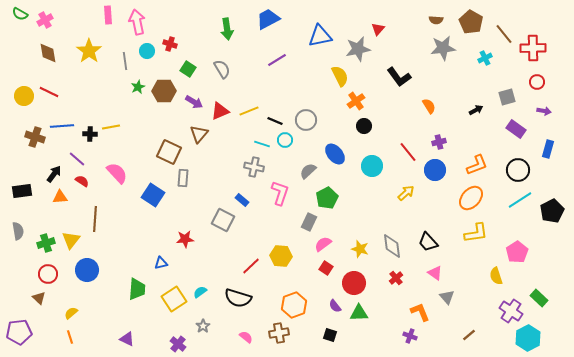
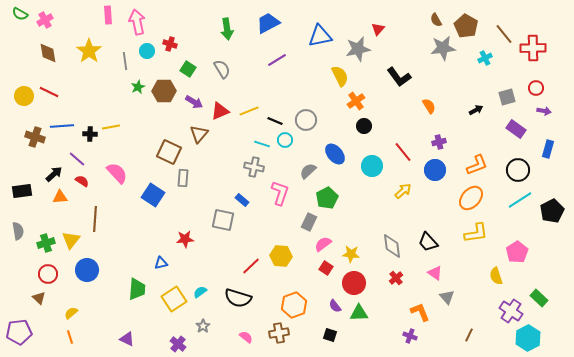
blue trapezoid at (268, 19): moved 4 px down
brown semicircle at (436, 20): rotated 56 degrees clockwise
brown pentagon at (471, 22): moved 5 px left, 4 px down
red circle at (537, 82): moved 1 px left, 6 px down
red line at (408, 152): moved 5 px left
black arrow at (54, 174): rotated 12 degrees clockwise
yellow arrow at (406, 193): moved 3 px left, 2 px up
gray square at (223, 220): rotated 15 degrees counterclockwise
yellow star at (360, 249): moved 9 px left, 5 px down; rotated 12 degrees counterclockwise
brown line at (469, 335): rotated 24 degrees counterclockwise
